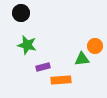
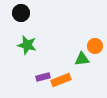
purple rectangle: moved 10 px down
orange rectangle: rotated 18 degrees counterclockwise
